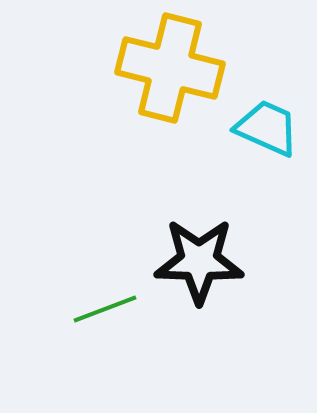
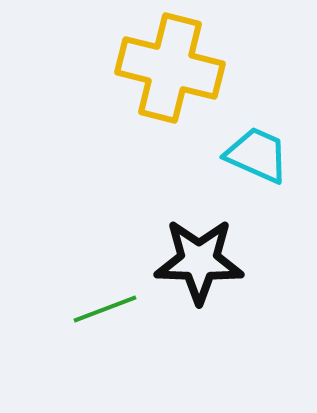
cyan trapezoid: moved 10 px left, 27 px down
